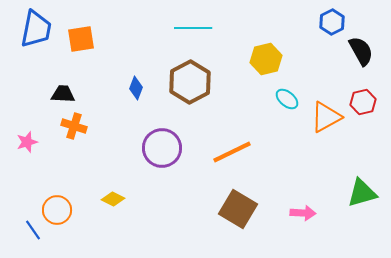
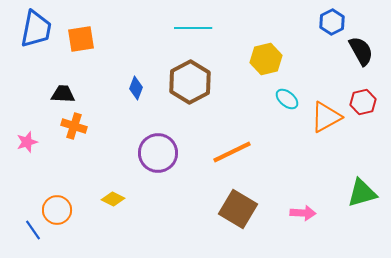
purple circle: moved 4 px left, 5 px down
